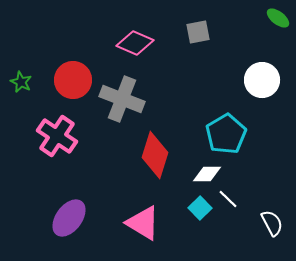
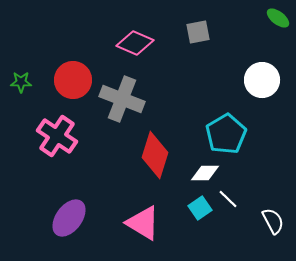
green star: rotated 25 degrees counterclockwise
white diamond: moved 2 px left, 1 px up
cyan square: rotated 10 degrees clockwise
white semicircle: moved 1 px right, 2 px up
